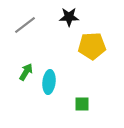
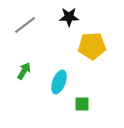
green arrow: moved 2 px left, 1 px up
cyan ellipse: moved 10 px right; rotated 15 degrees clockwise
